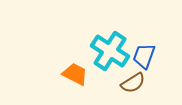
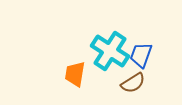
blue trapezoid: moved 3 px left, 1 px up
orange trapezoid: rotated 108 degrees counterclockwise
